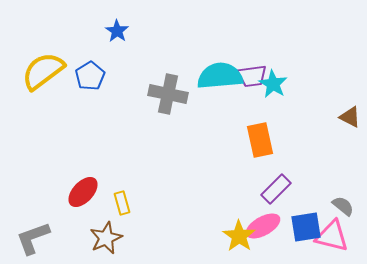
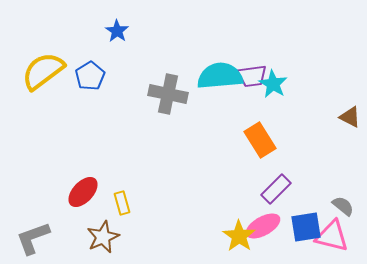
orange rectangle: rotated 20 degrees counterclockwise
brown star: moved 3 px left, 1 px up
